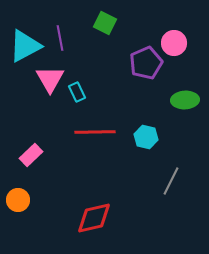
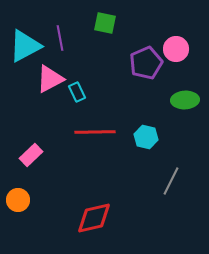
green square: rotated 15 degrees counterclockwise
pink circle: moved 2 px right, 6 px down
pink triangle: rotated 32 degrees clockwise
